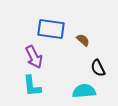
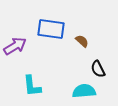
brown semicircle: moved 1 px left, 1 px down
purple arrow: moved 19 px left, 11 px up; rotated 95 degrees counterclockwise
black semicircle: moved 1 px down
